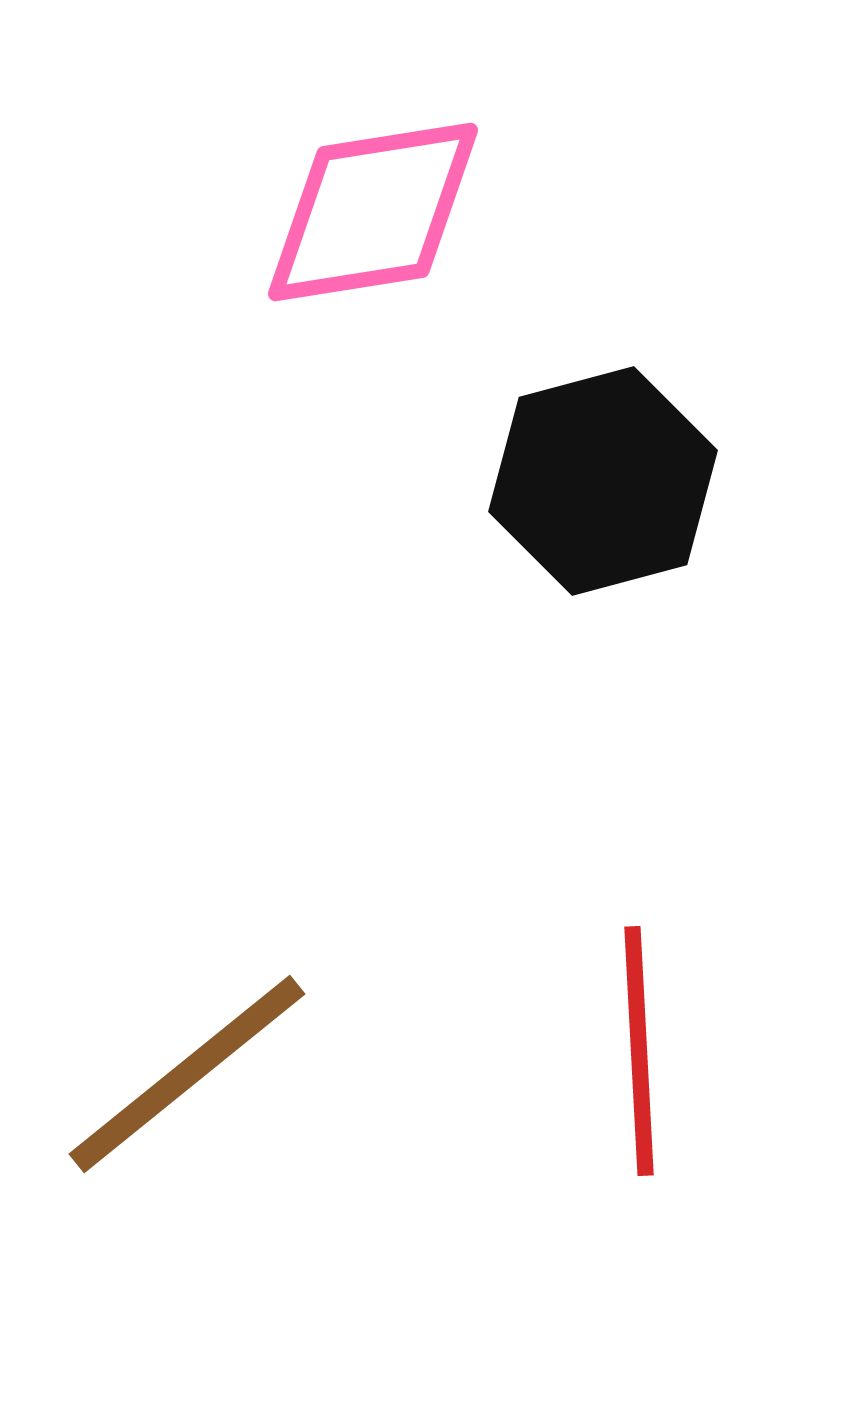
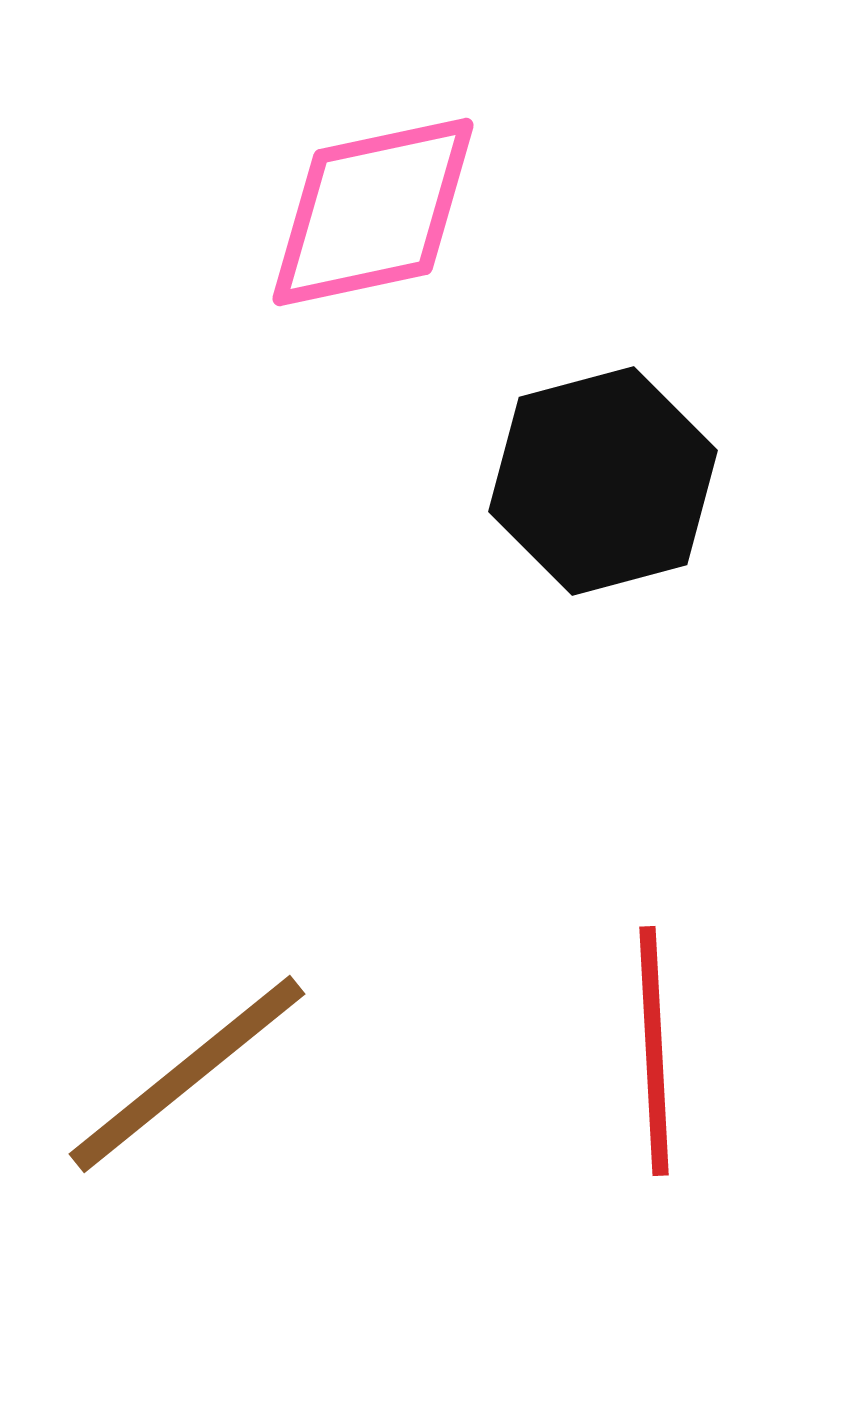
pink diamond: rotated 3 degrees counterclockwise
red line: moved 15 px right
